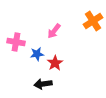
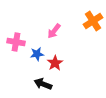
black arrow: rotated 30 degrees clockwise
